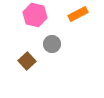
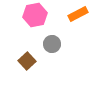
pink hexagon: rotated 25 degrees counterclockwise
